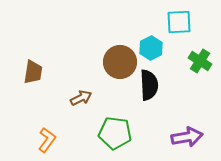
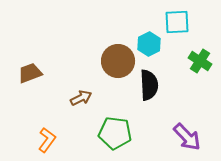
cyan square: moved 2 px left
cyan hexagon: moved 2 px left, 4 px up
brown circle: moved 2 px left, 1 px up
brown trapezoid: moved 3 px left, 1 px down; rotated 120 degrees counterclockwise
purple arrow: rotated 56 degrees clockwise
